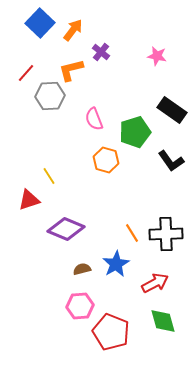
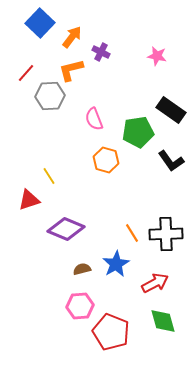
orange arrow: moved 1 px left, 7 px down
purple cross: rotated 12 degrees counterclockwise
black rectangle: moved 1 px left
green pentagon: moved 3 px right; rotated 8 degrees clockwise
